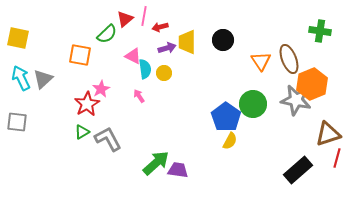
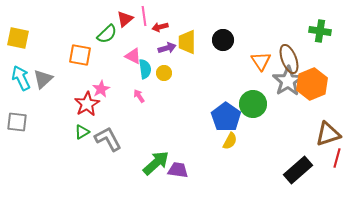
pink line: rotated 18 degrees counterclockwise
gray star: moved 8 px left, 19 px up; rotated 28 degrees clockwise
